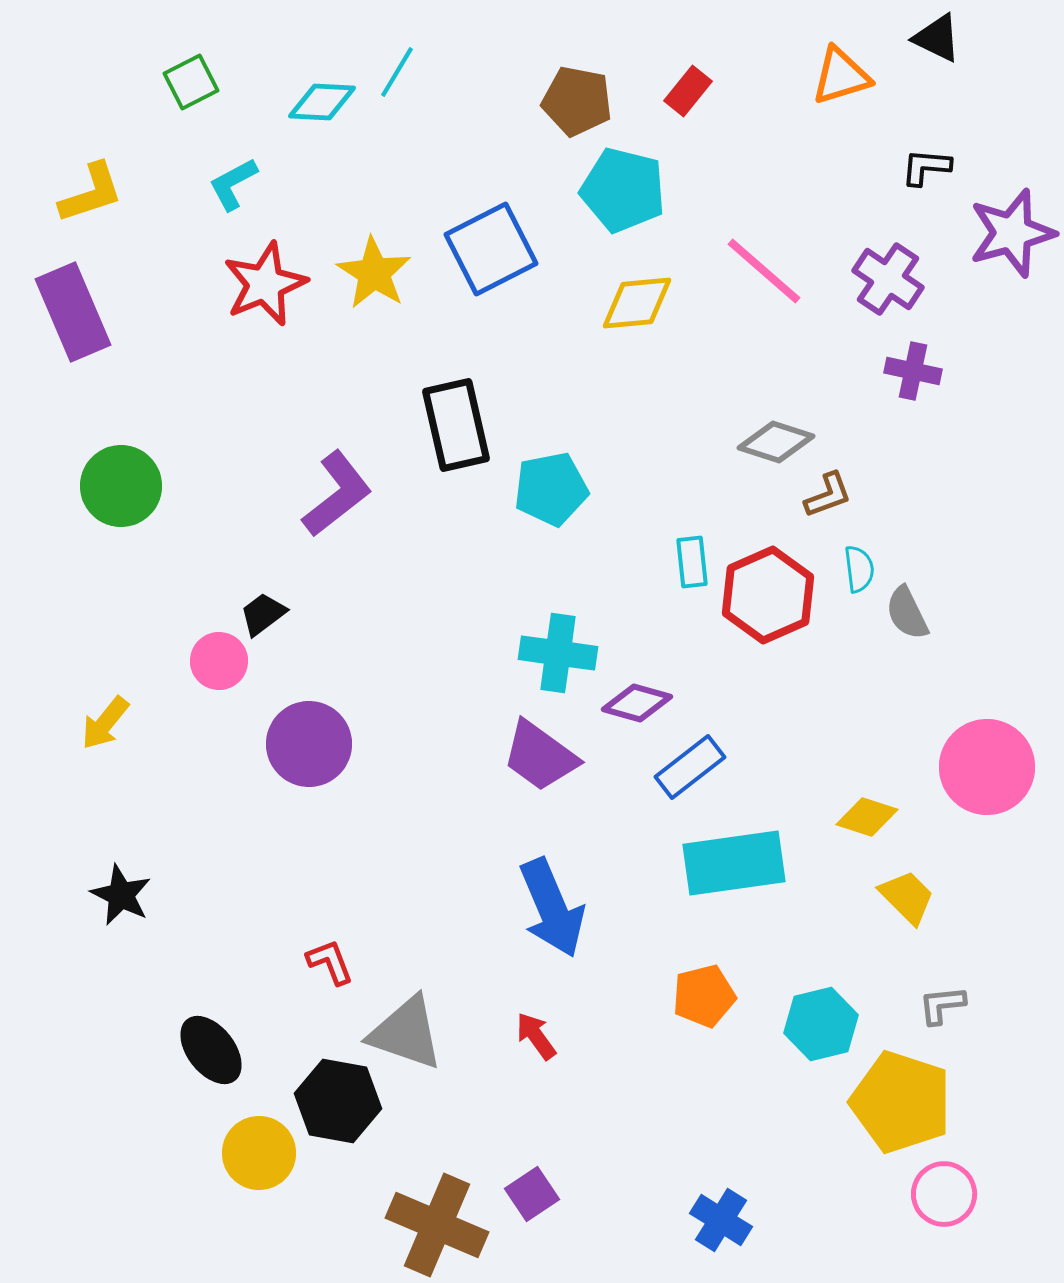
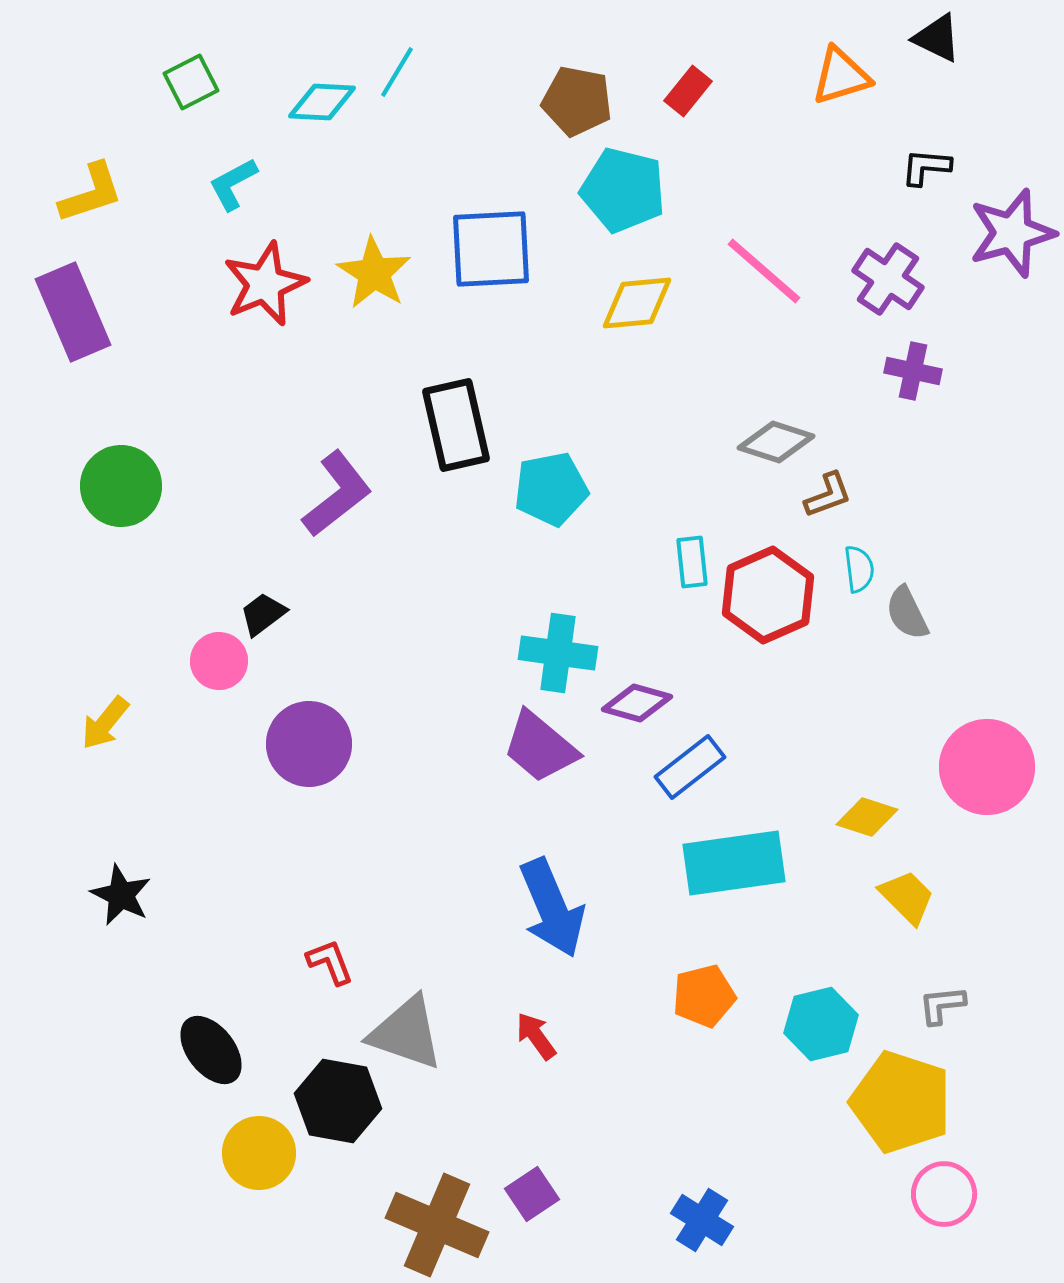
blue square at (491, 249): rotated 24 degrees clockwise
purple trapezoid at (540, 756): moved 9 px up; rotated 4 degrees clockwise
blue cross at (721, 1220): moved 19 px left
